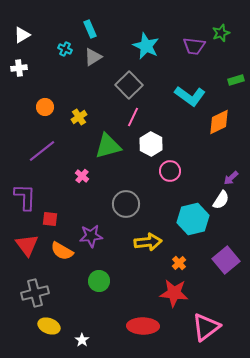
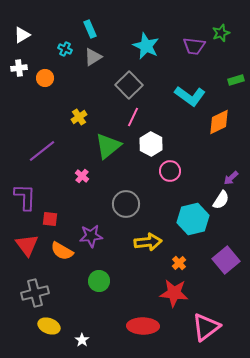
orange circle: moved 29 px up
green triangle: rotated 24 degrees counterclockwise
